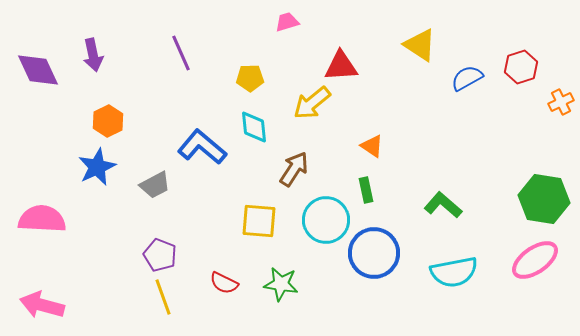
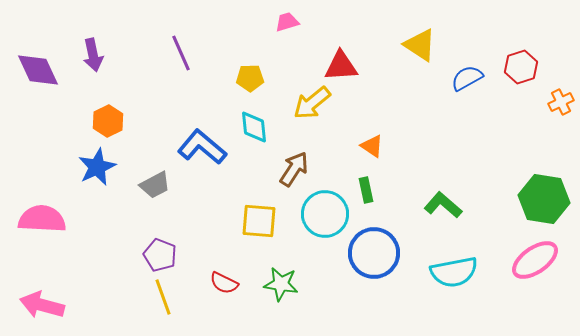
cyan circle: moved 1 px left, 6 px up
